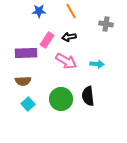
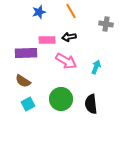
blue star: moved 1 px down; rotated 16 degrees counterclockwise
pink rectangle: rotated 56 degrees clockwise
cyan arrow: moved 1 px left, 3 px down; rotated 72 degrees counterclockwise
brown semicircle: rotated 35 degrees clockwise
black semicircle: moved 3 px right, 8 px down
cyan square: rotated 16 degrees clockwise
